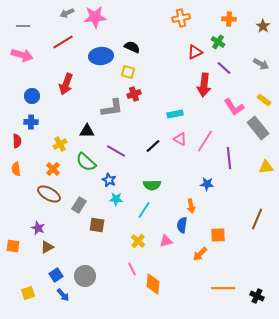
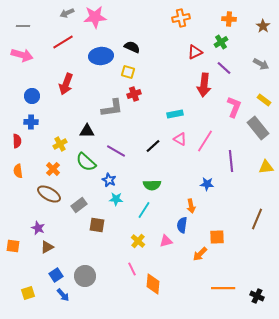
green cross at (218, 42): moved 3 px right; rotated 24 degrees clockwise
pink L-shape at (234, 107): rotated 125 degrees counterclockwise
purple line at (229, 158): moved 2 px right, 3 px down
orange semicircle at (16, 169): moved 2 px right, 2 px down
gray rectangle at (79, 205): rotated 21 degrees clockwise
orange square at (218, 235): moved 1 px left, 2 px down
